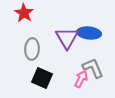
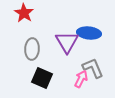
purple triangle: moved 4 px down
